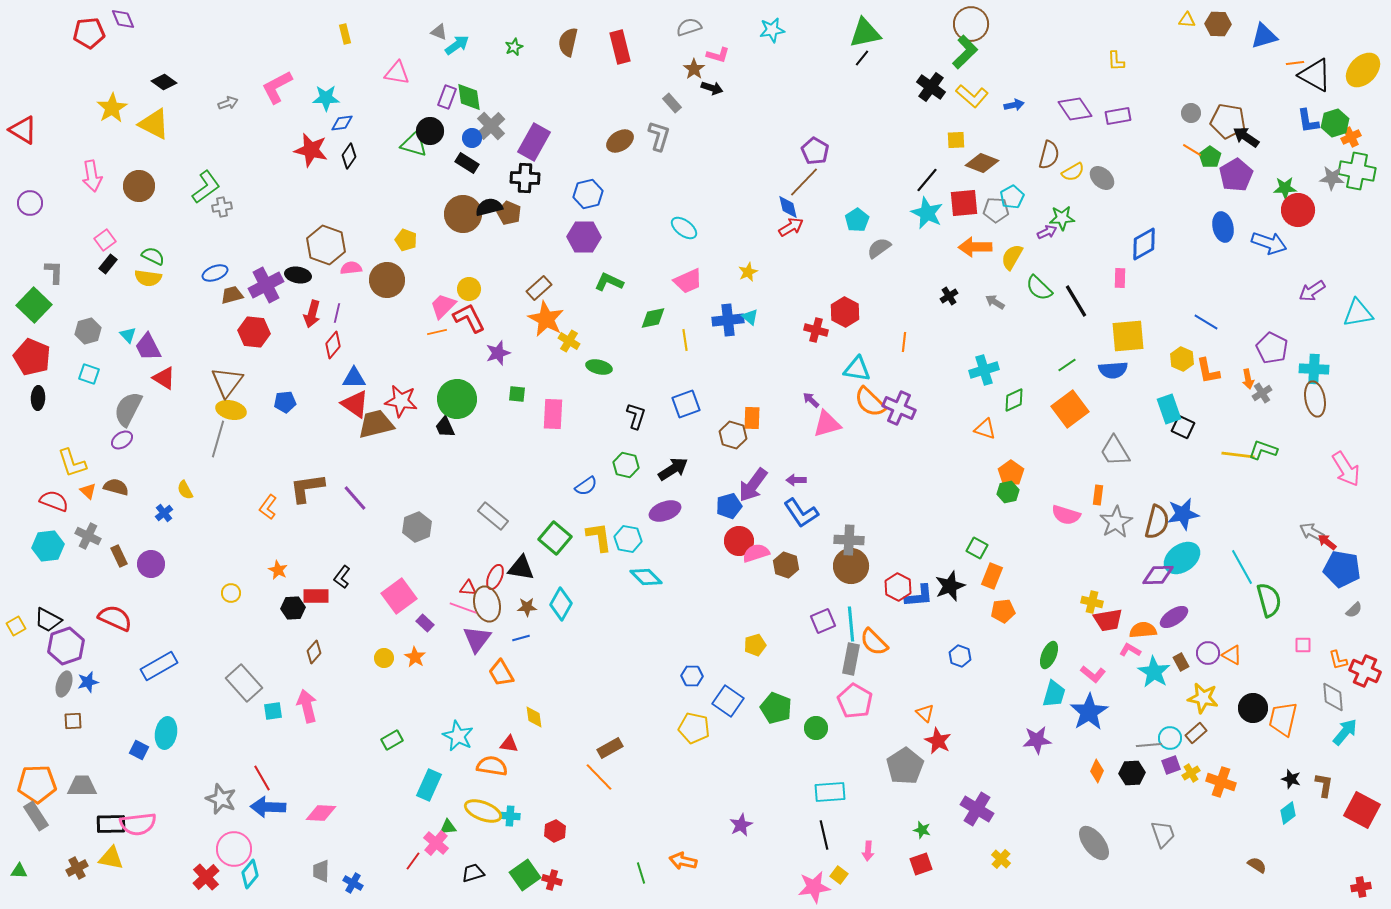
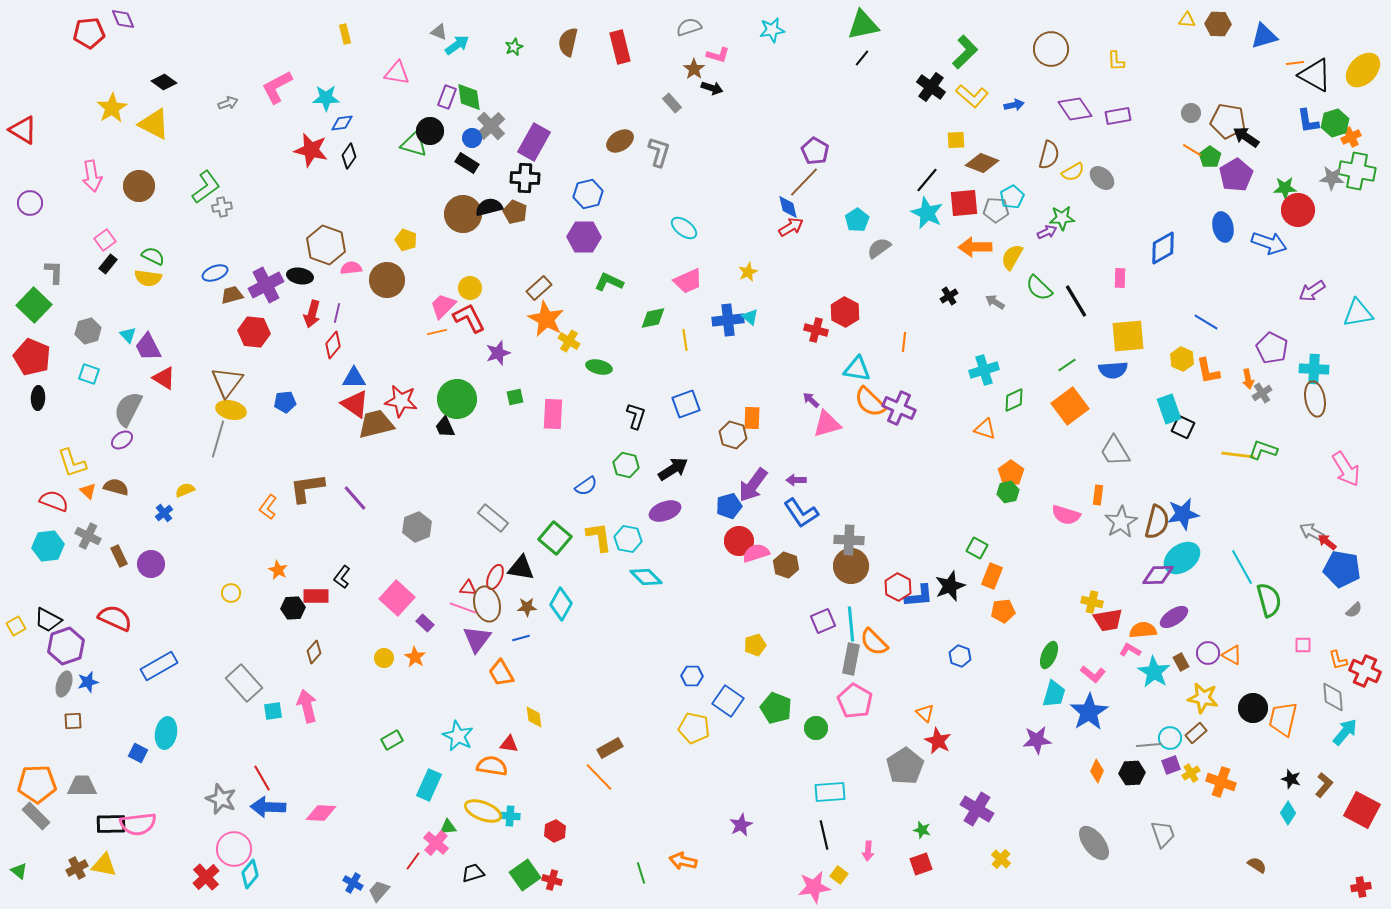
brown circle at (971, 24): moved 80 px right, 25 px down
green triangle at (865, 33): moved 2 px left, 8 px up
gray L-shape at (659, 136): moved 16 px down
brown pentagon at (509, 213): moved 6 px right, 1 px up
blue diamond at (1144, 244): moved 19 px right, 4 px down
black ellipse at (298, 275): moved 2 px right, 1 px down
yellow circle at (469, 289): moved 1 px right, 1 px up
green square at (517, 394): moved 2 px left, 3 px down; rotated 18 degrees counterclockwise
orange square at (1070, 409): moved 3 px up
yellow semicircle at (185, 490): rotated 96 degrees clockwise
gray rectangle at (493, 516): moved 2 px down
gray star at (1116, 522): moved 5 px right
pink square at (399, 596): moved 2 px left, 2 px down; rotated 12 degrees counterclockwise
blue square at (139, 750): moved 1 px left, 3 px down
brown L-shape at (1324, 785): rotated 30 degrees clockwise
cyan diamond at (1288, 813): rotated 20 degrees counterclockwise
gray rectangle at (36, 816): rotated 12 degrees counterclockwise
yellow triangle at (111, 858): moved 7 px left, 7 px down
green triangle at (19, 871): rotated 36 degrees clockwise
gray trapezoid at (321, 871): moved 58 px right, 20 px down; rotated 40 degrees clockwise
